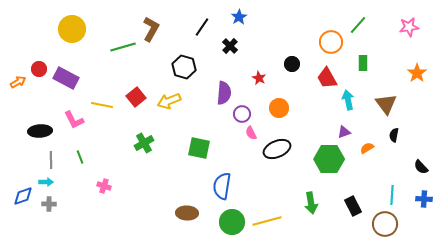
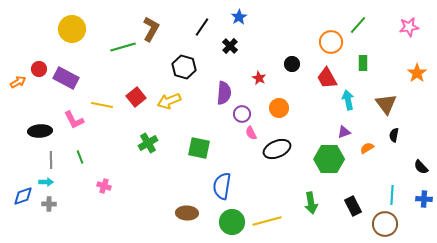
green cross at (144, 143): moved 4 px right
